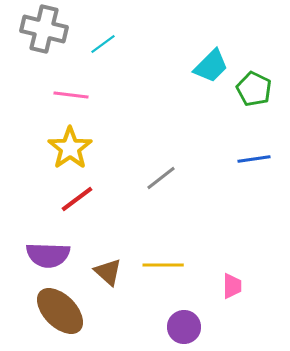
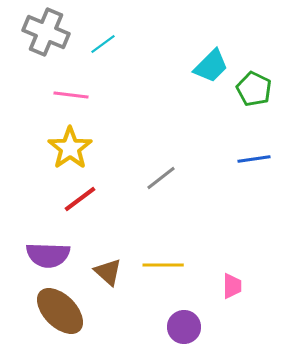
gray cross: moved 2 px right, 3 px down; rotated 9 degrees clockwise
red line: moved 3 px right
